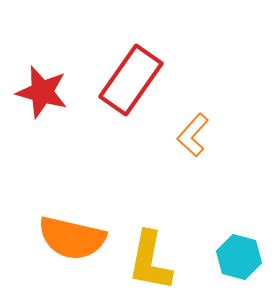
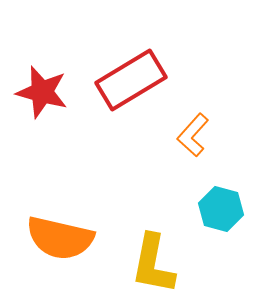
red rectangle: rotated 24 degrees clockwise
orange semicircle: moved 12 px left
cyan hexagon: moved 18 px left, 48 px up
yellow L-shape: moved 3 px right, 3 px down
